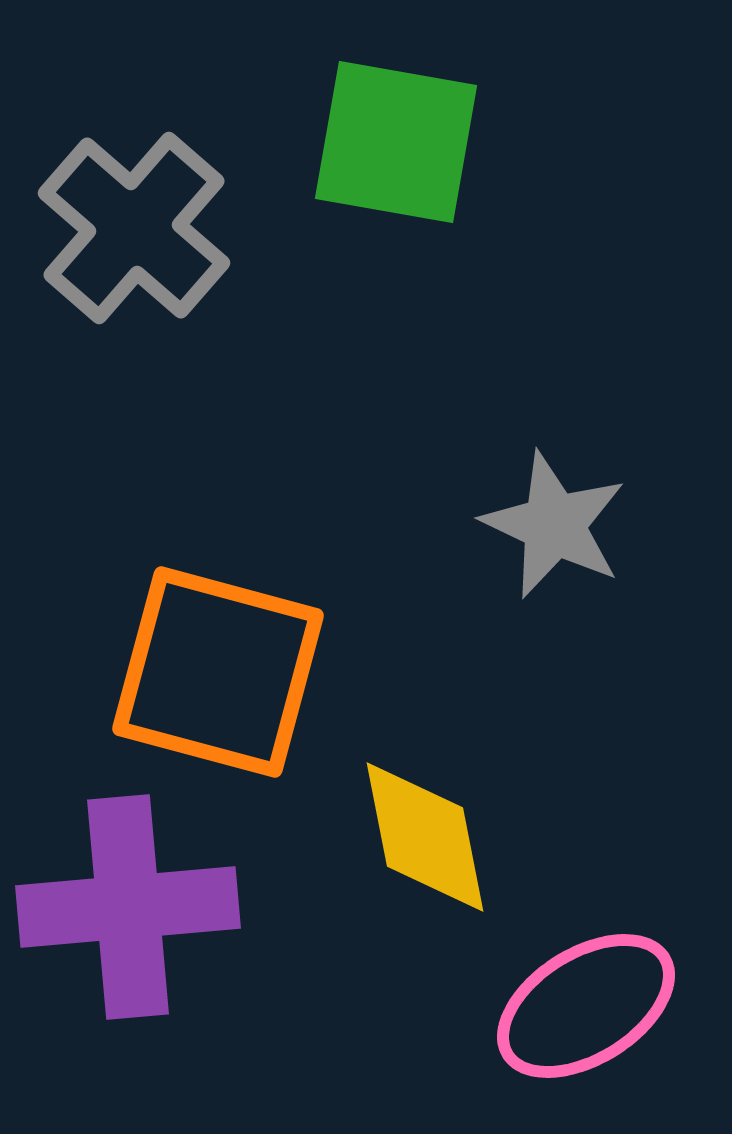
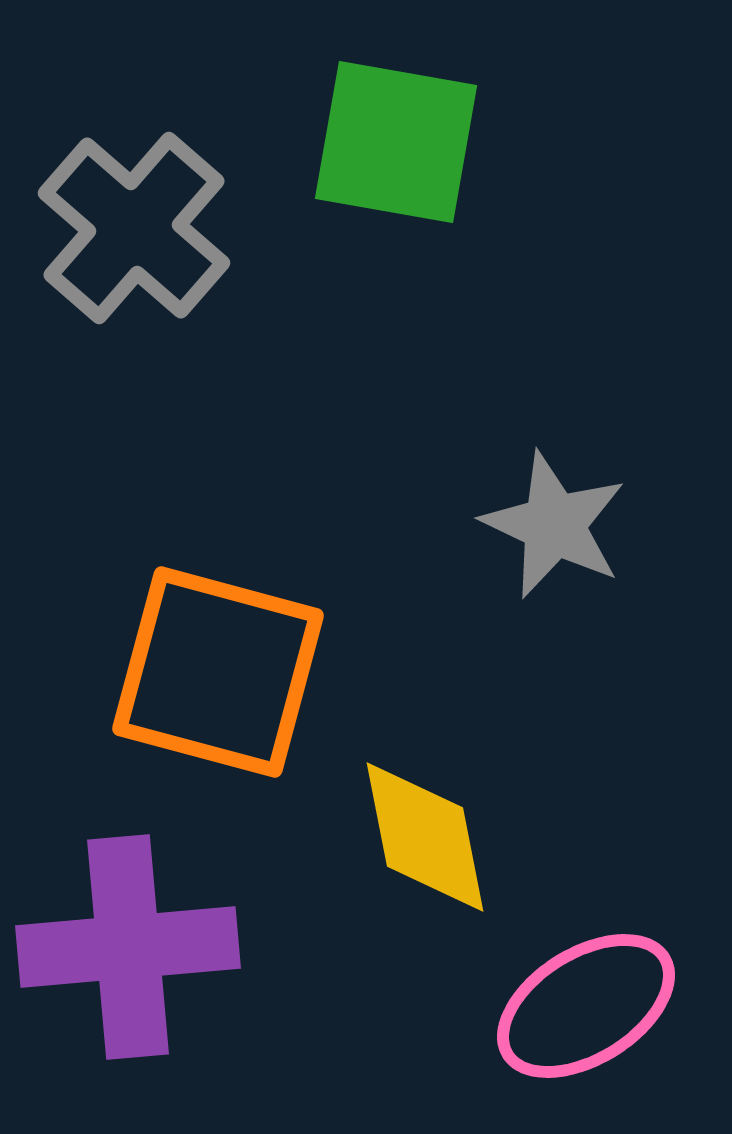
purple cross: moved 40 px down
